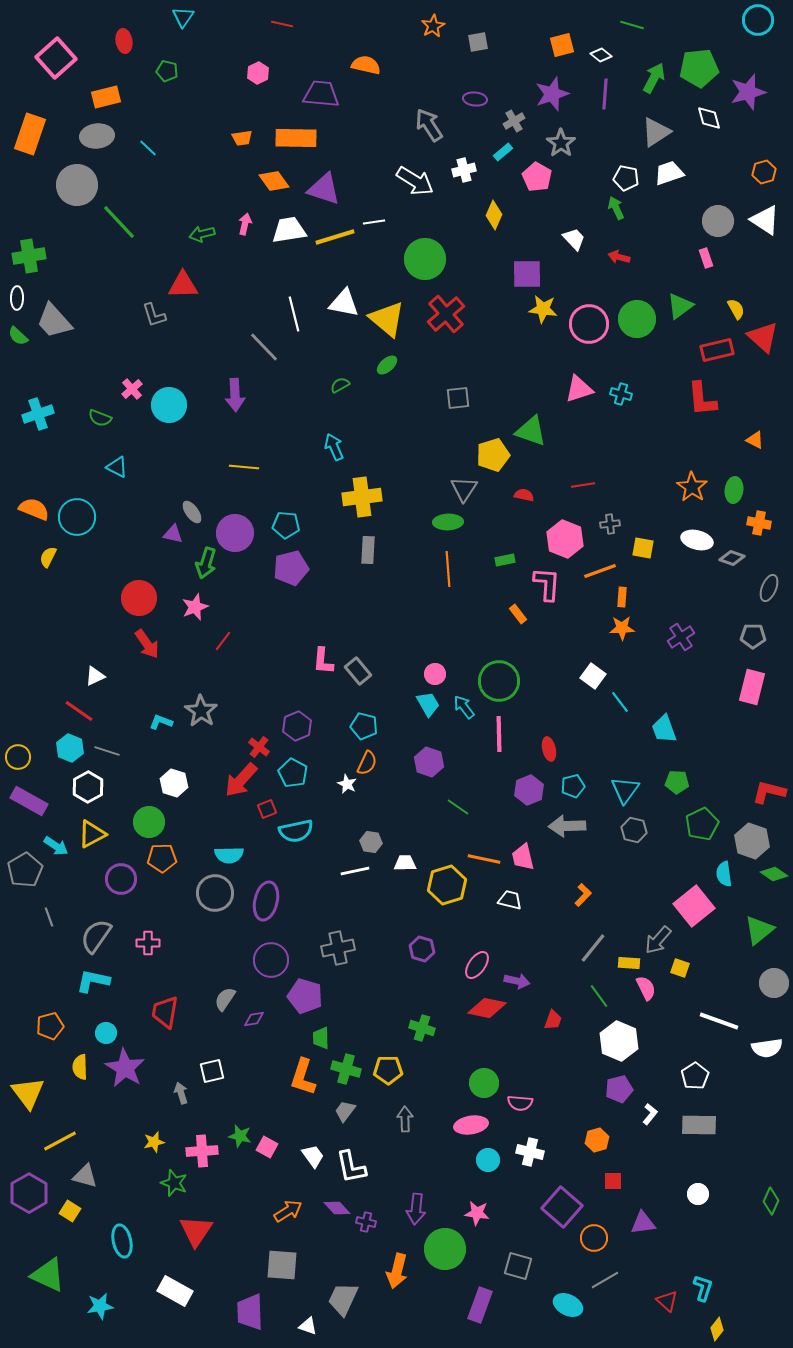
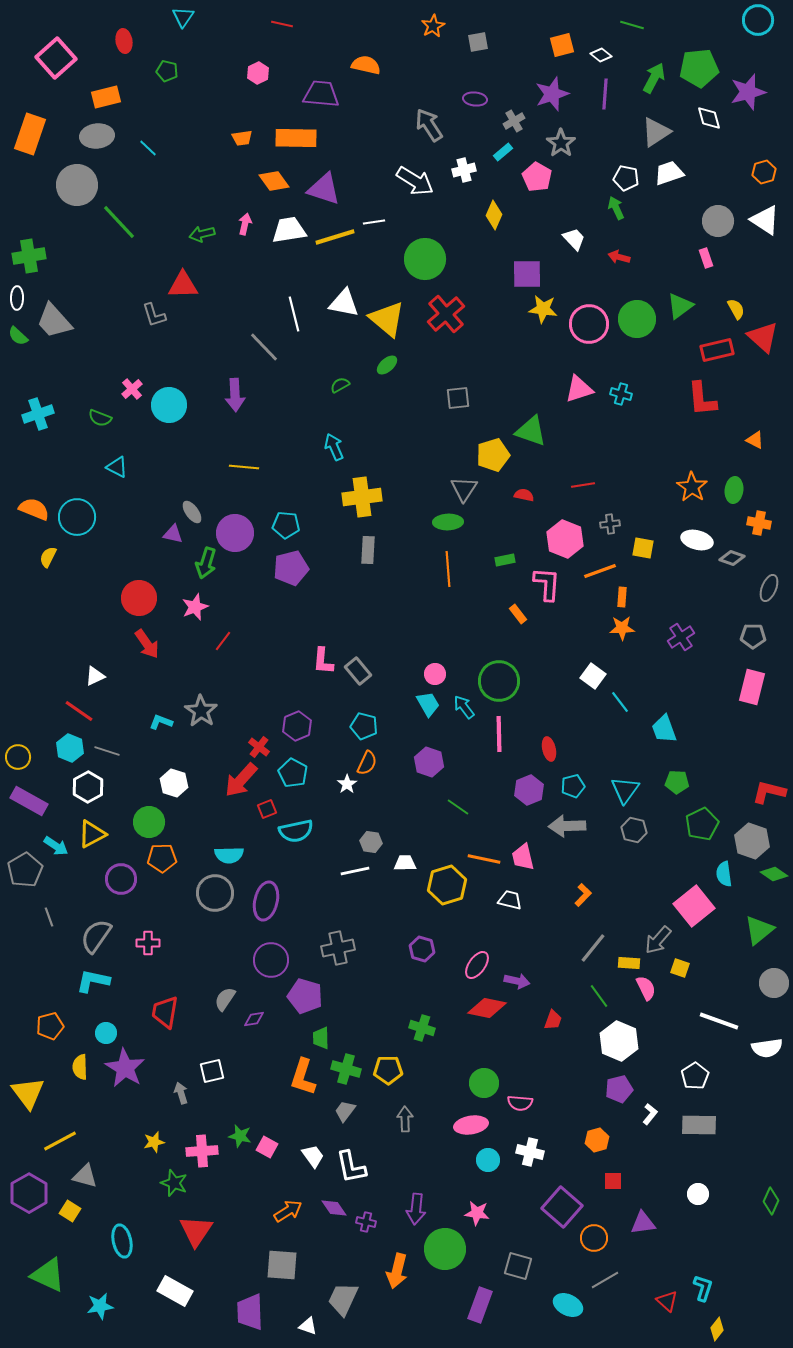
white star at (347, 784): rotated 12 degrees clockwise
purple diamond at (337, 1208): moved 3 px left; rotated 8 degrees clockwise
